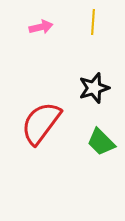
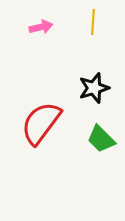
green trapezoid: moved 3 px up
